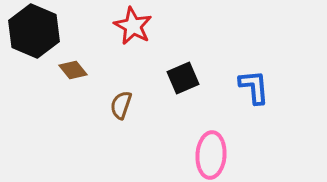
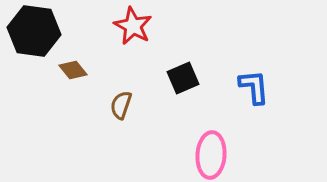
black hexagon: rotated 15 degrees counterclockwise
